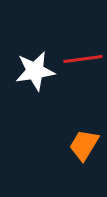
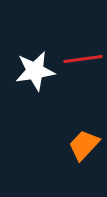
orange trapezoid: rotated 12 degrees clockwise
